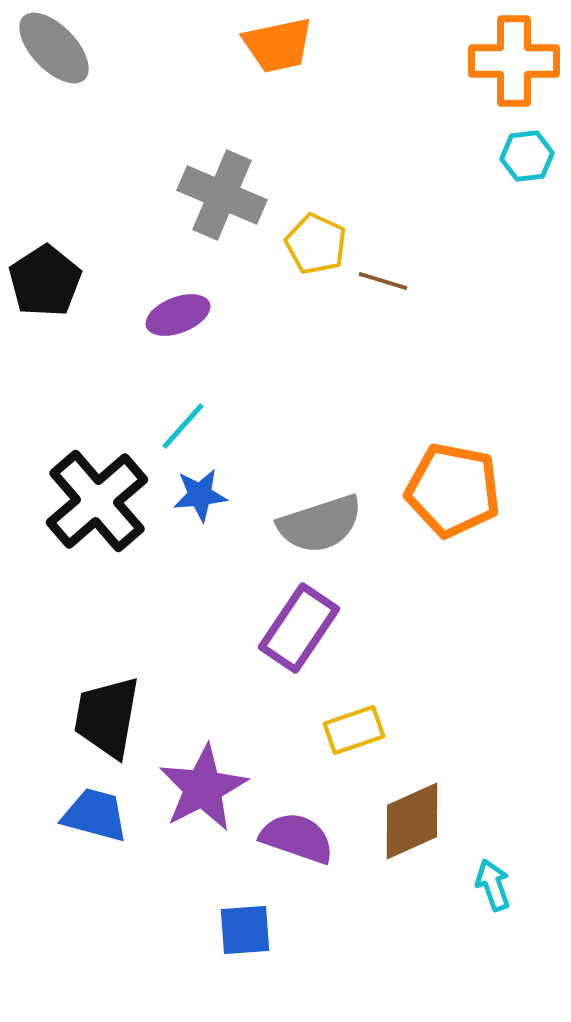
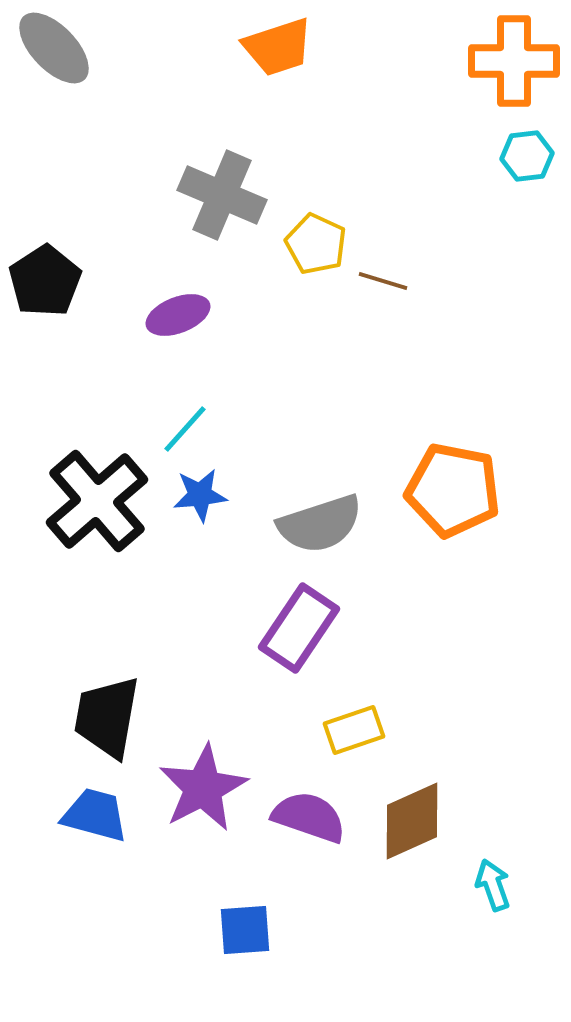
orange trapezoid: moved 2 px down; rotated 6 degrees counterclockwise
cyan line: moved 2 px right, 3 px down
purple semicircle: moved 12 px right, 21 px up
